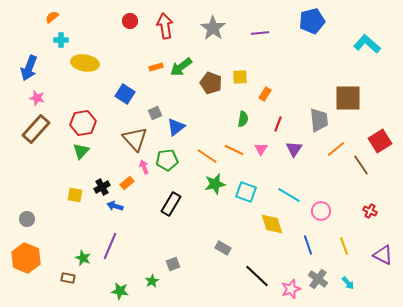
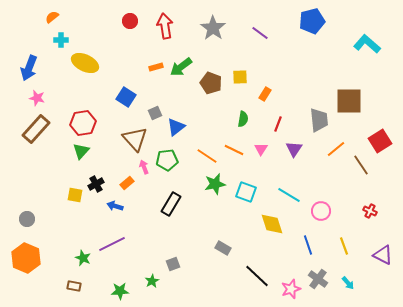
purple line at (260, 33): rotated 42 degrees clockwise
yellow ellipse at (85, 63): rotated 16 degrees clockwise
blue square at (125, 94): moved 1 px right, 3 px down
brown square at (348, 98): moved 1 px right, 3 px down
black cross at (102, 187): moved 6 px left, 3 px up
purple line at (110, 246): moved 2 px right, 2 px up; rotated 40 degrees clockwise
brown rectangle at (68, 278): moved 6 px right, 8 px down
green star at (120, 291): rotated 12 degrees counterclockwise
